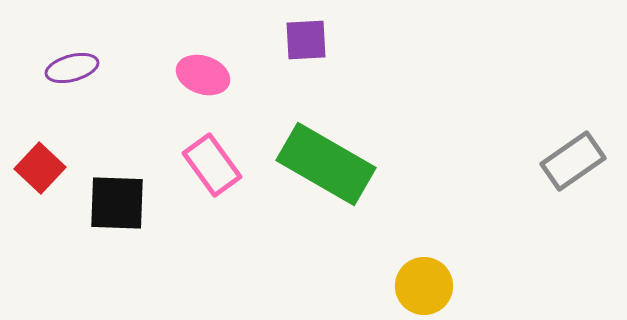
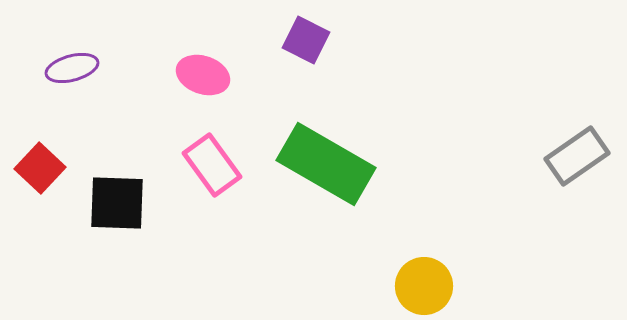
purple square: rotated 30 degrees clockwise
gray rectangle: moved 4 px right, 5 px up
